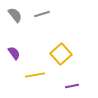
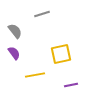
gray semicircle: moved 16 px down
yellow square: rotated 30 degrees clockwise
purple line: moved 1 px left, 1 px up
